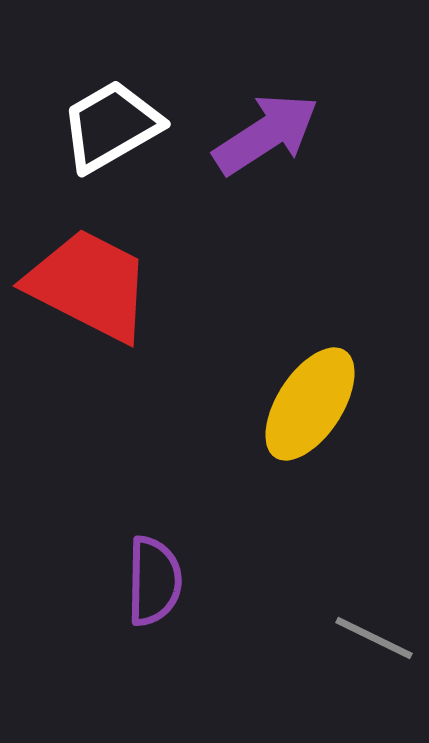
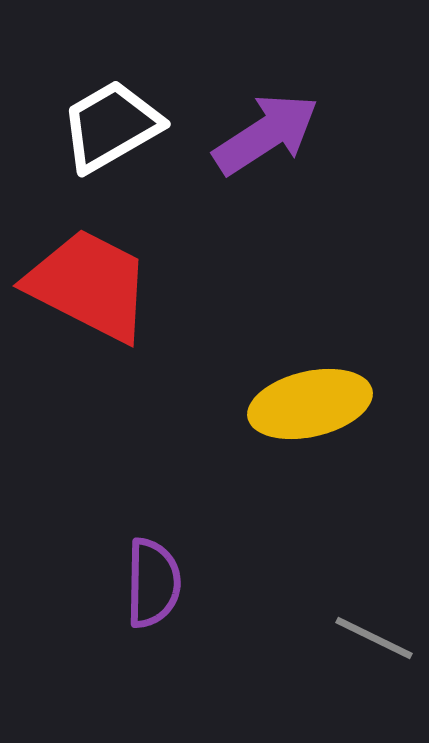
yellow ellipse: rotated 44 degrees clockwise
purple semicircle: moved 1 px left, 2 px down
